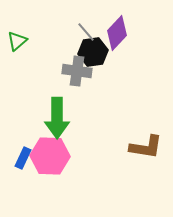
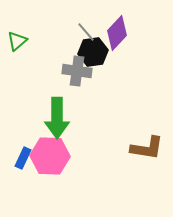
brown L-shape: moved 1 px right, 1 px down
